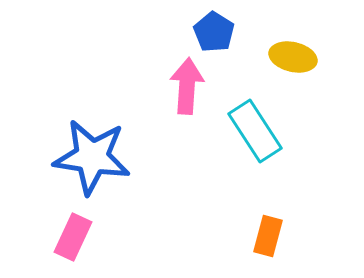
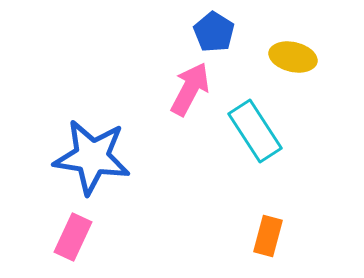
pink arrow: moved 3 px right, 3 px down; rotated 24 degrees clockwise
